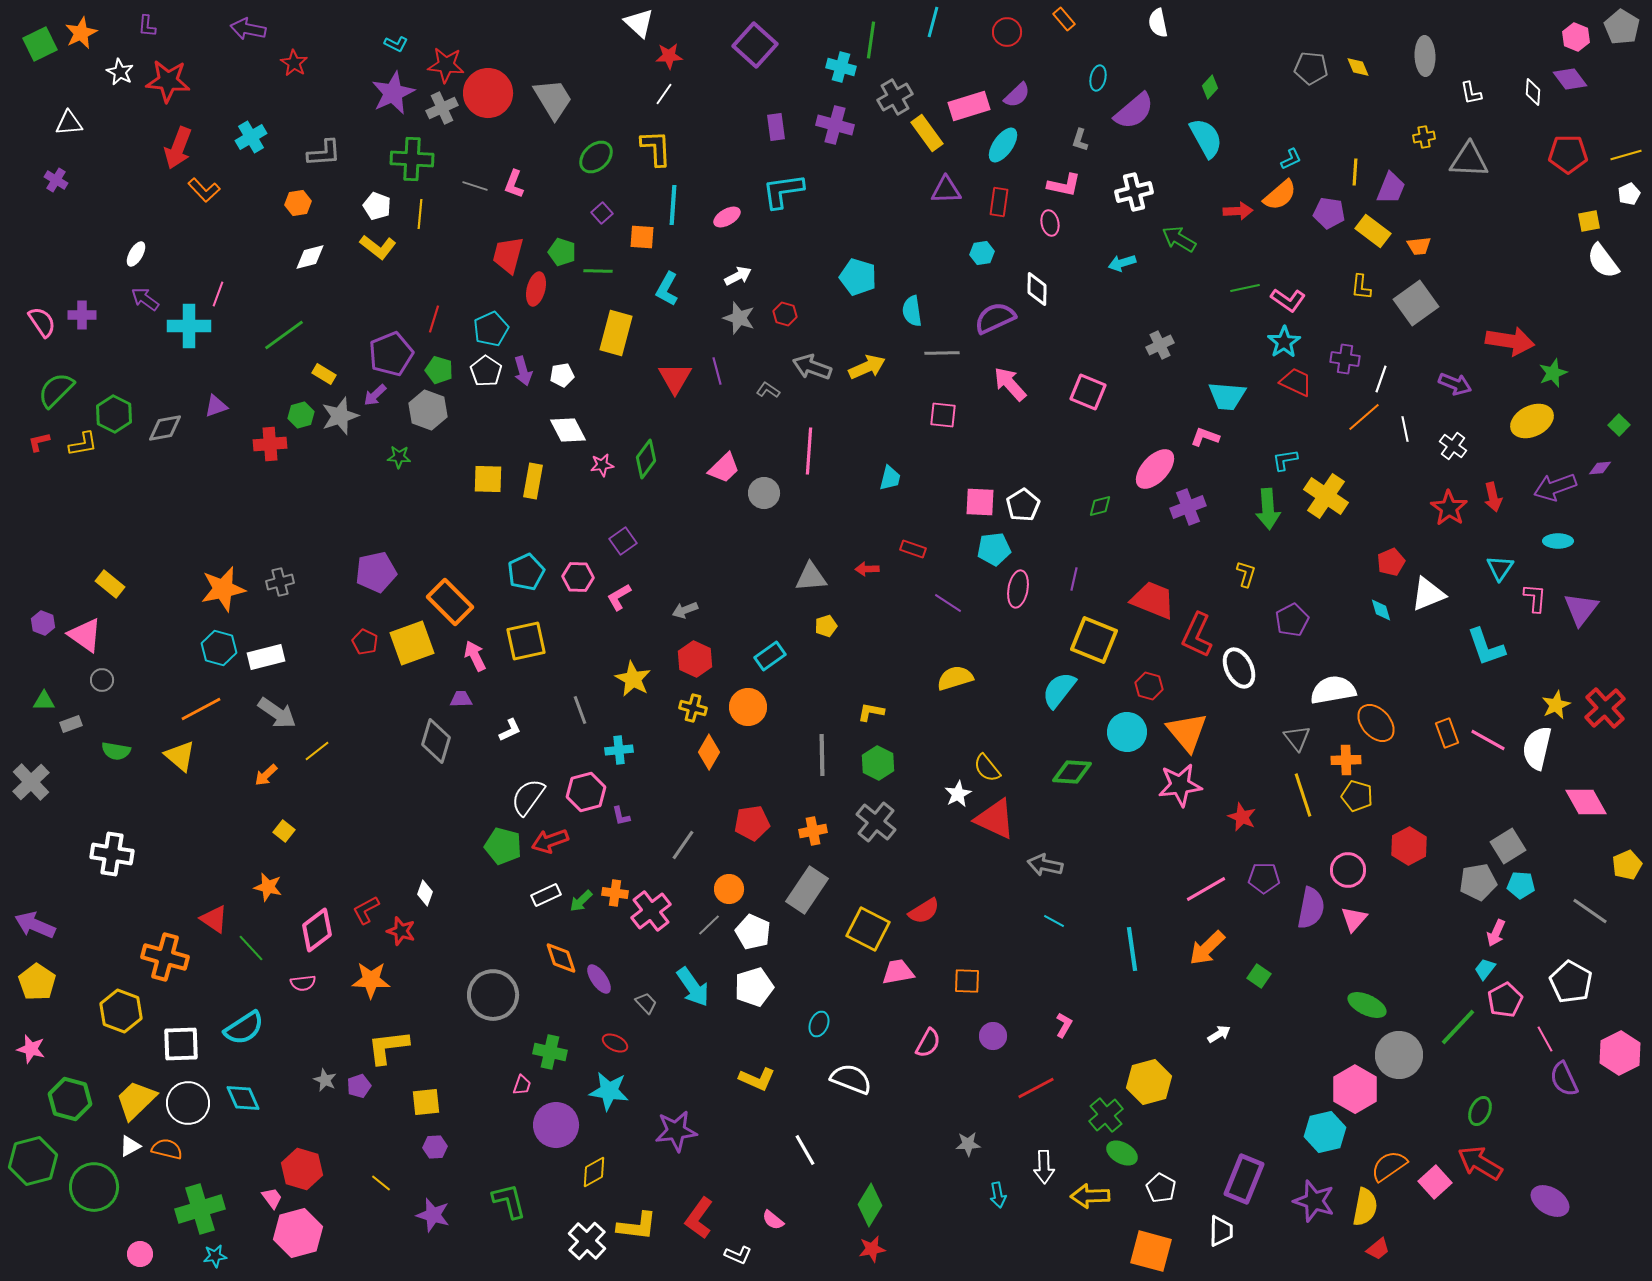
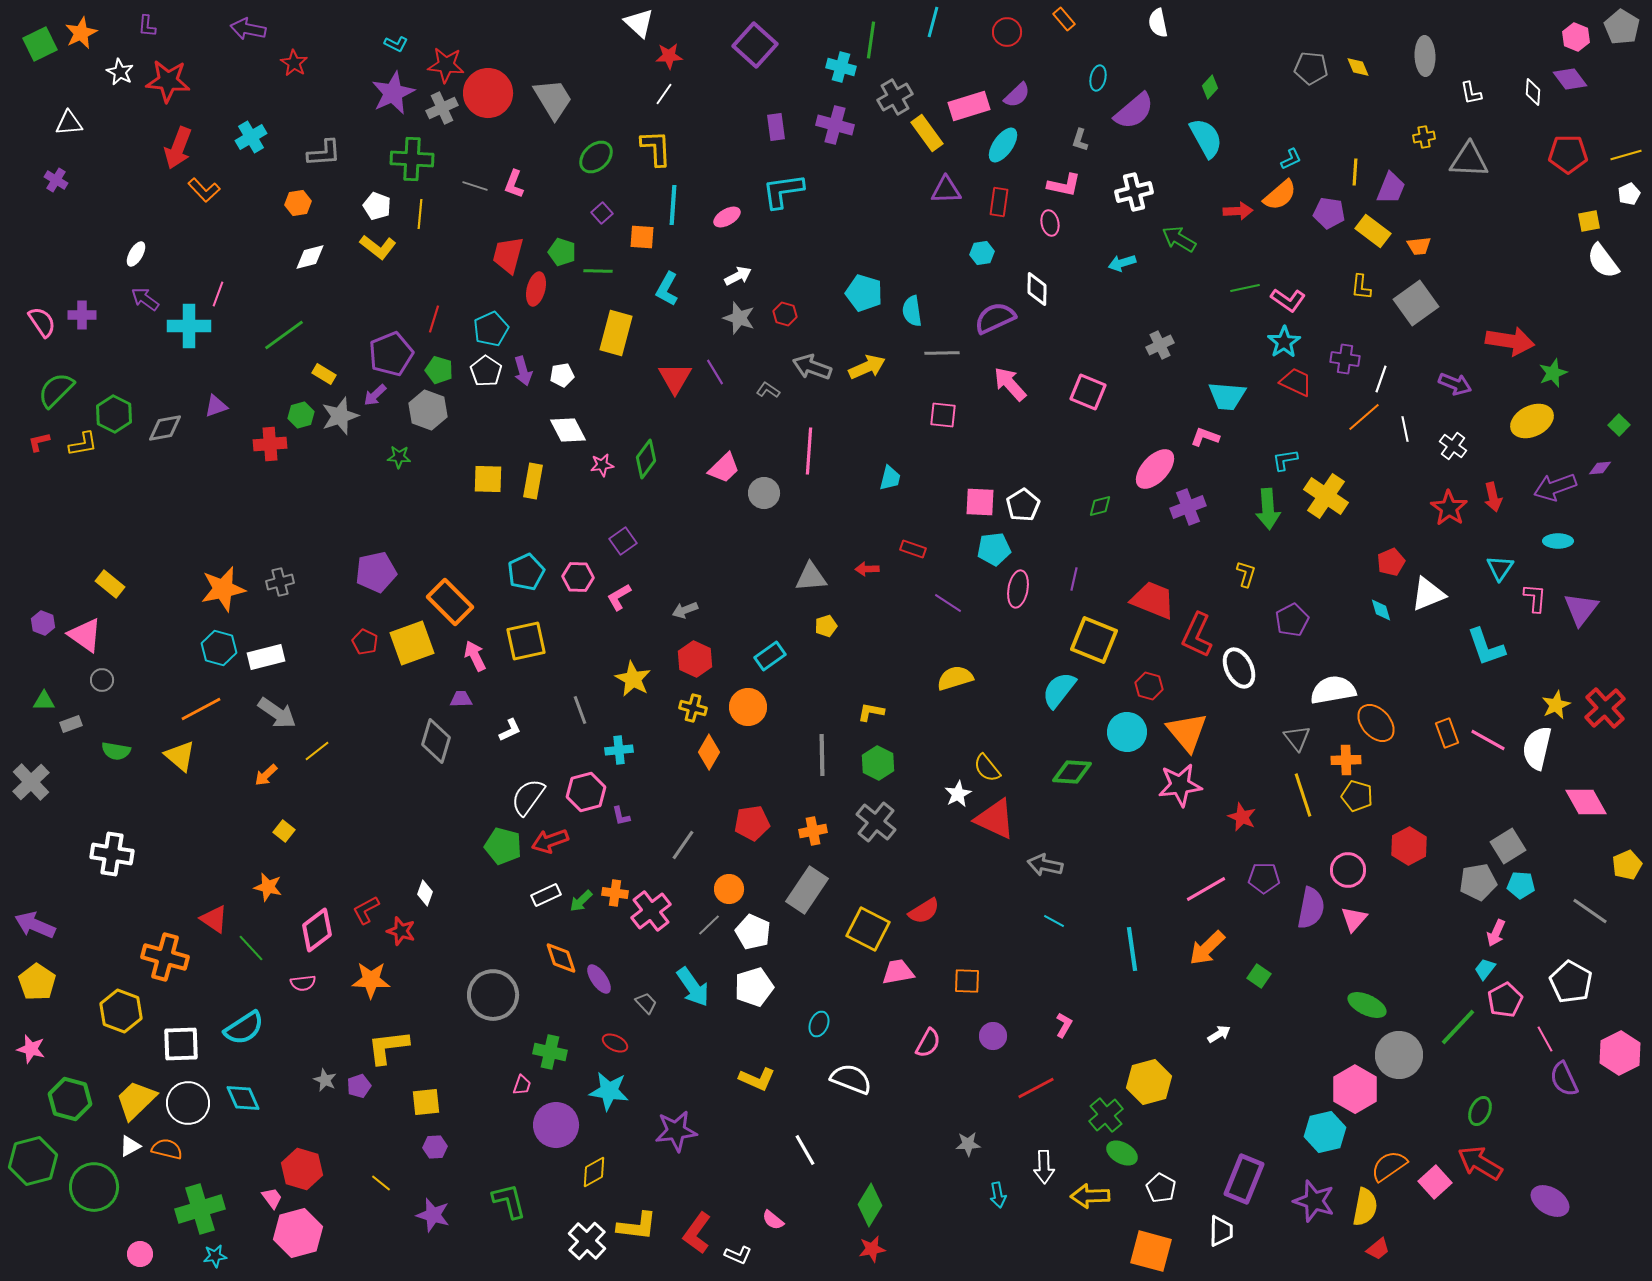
cyan pentagon at (858, 277): moved 6 px right, 16 px down
purple line at (717, 371): moved 2 px left, 1 px down; rotated 16 degrees counterclockwise
red L-shape at (699, 1218): moved 2 px left, 15 px down
